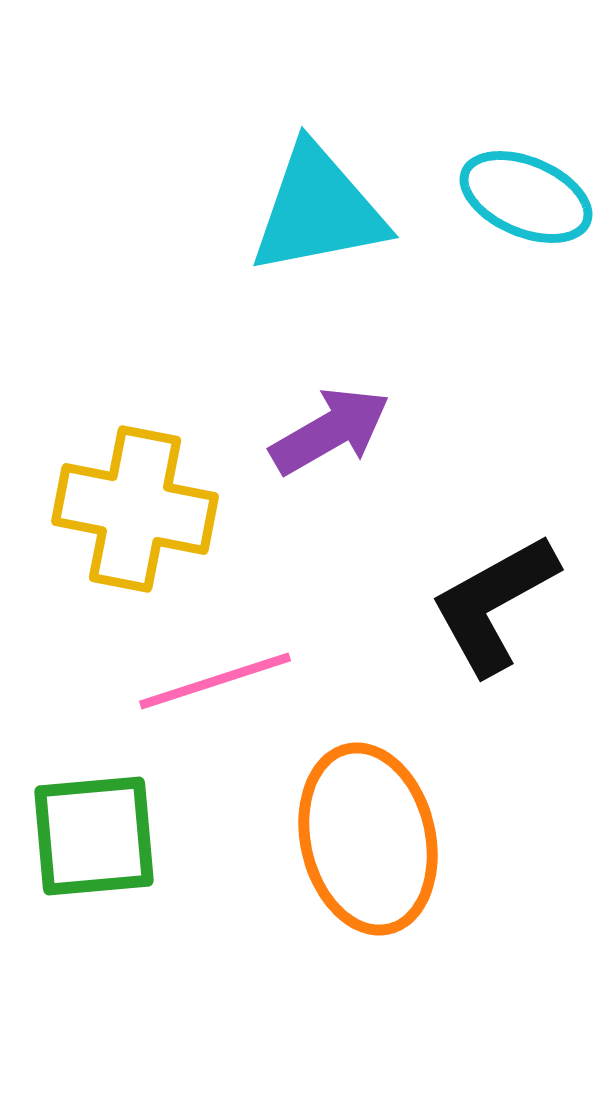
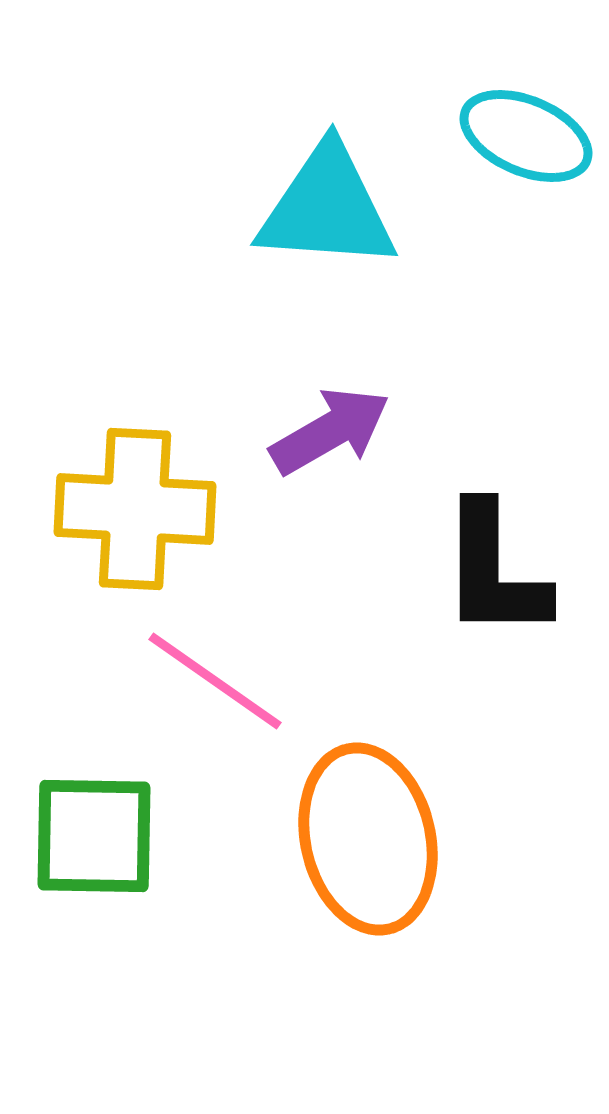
cyan ellipse: moved 61 px up
cyan triangle: moved 9 px right, 2 px up; rotated 15 degrees clockwise
yellow cross: rotated 8 degrees counterclockwise
black L-shape: moved 33 px up; rotated 61 degrees counterclockwise
pink line: rotated 53 degrees clockwise
green square: rotated 6 degrees clockwise
